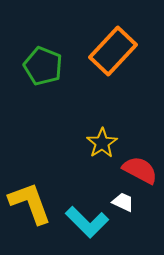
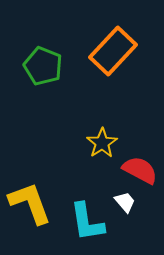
white trapezoid: moved 2 px right; rotated 25 degrees clockwise
cyan L-shape: rotated 36 degrees clockwise
